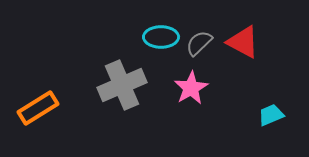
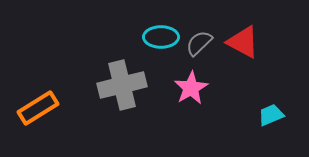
gray cross: rotated 9 degrees clockwise
